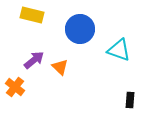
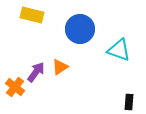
purple arrow: moved 2 px right, 12 px down; rotated 15 degrees counterclockwise
orange triangle: rotated 42 degrees clockwise
black rectangle: moved 1 px left, 2 px down
